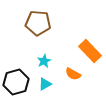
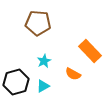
cyan triangle: moved 2 px left, 2 px down
